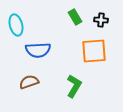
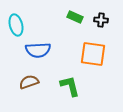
green rectangle: rotated 35 degrees counterclockwise
orange square: moved 1 px left, 3 px down; rotated 12 degrees clockwise
green L-shape: moved 4 px left; rotated 45 degrees counterclockwise
